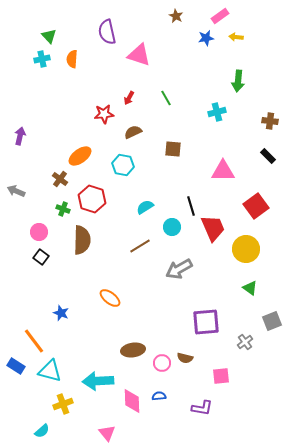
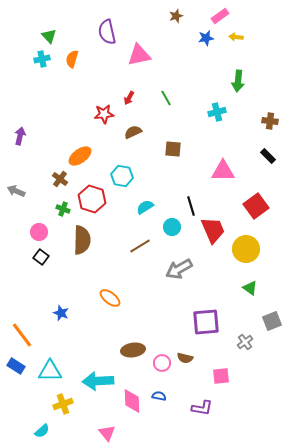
brown star at (176, 16): rotated 24 degrees clockwise
pink triangle at (139, 55): rotated 30 degrees counterclockwise
orange semicircle at (72, 59): rotated 12 degrees clockwise
cyan hexagon at (123, 165): moved 1 px left, 11 px down
red trapezoid at (213, 228): moved 2 px down
orange line at (34, 341): moved 12 px left, 6 px up
cyan triangle at (50, 371): rotated 15 degrees counterclockwise
blue semicircle at (159, 396): rotated 16 degrees clockwise
